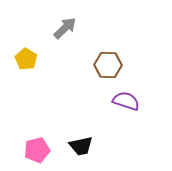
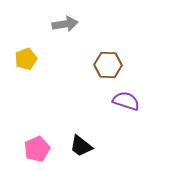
gray arrow: moved 4 px up; rotated 35 degrees clockwise
yellow pentagon: rotated 20 degrees clockwise
black trapezoid: rotated 50 degrees clockwise
pink pentagon: moved 1 px up; rotated 10 degrees counterclockwise
